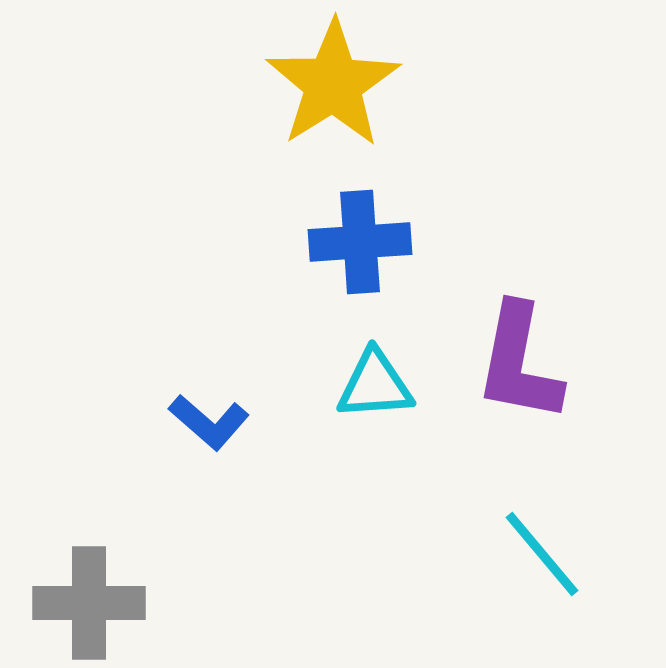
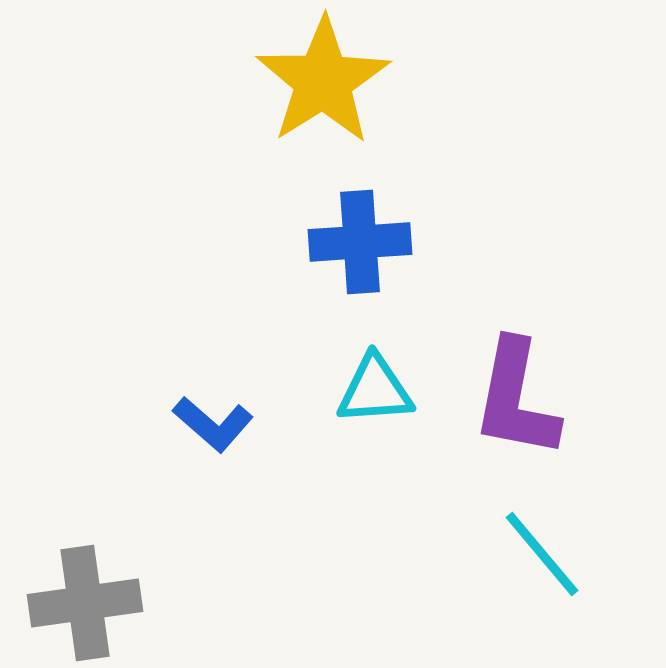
yellow star: moved 10 px left, 3 px up
purple L-shape: moved 3 px left, 36 px down
cyan triangle: moved 5 px down
blue L-shape: moved 4 px right, 2 px down
gray cross: moved 4 px left; rotated 8 degrees counterclockwise
